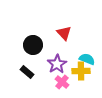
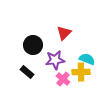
red triangle: rotated 28 degrees clockwise
purple star: moved 2 px left, 4 px up; rotated 24 degrees clockwise
yellow cross: moved 1 px down
pink cross: moved 1 px right, 3 px up
